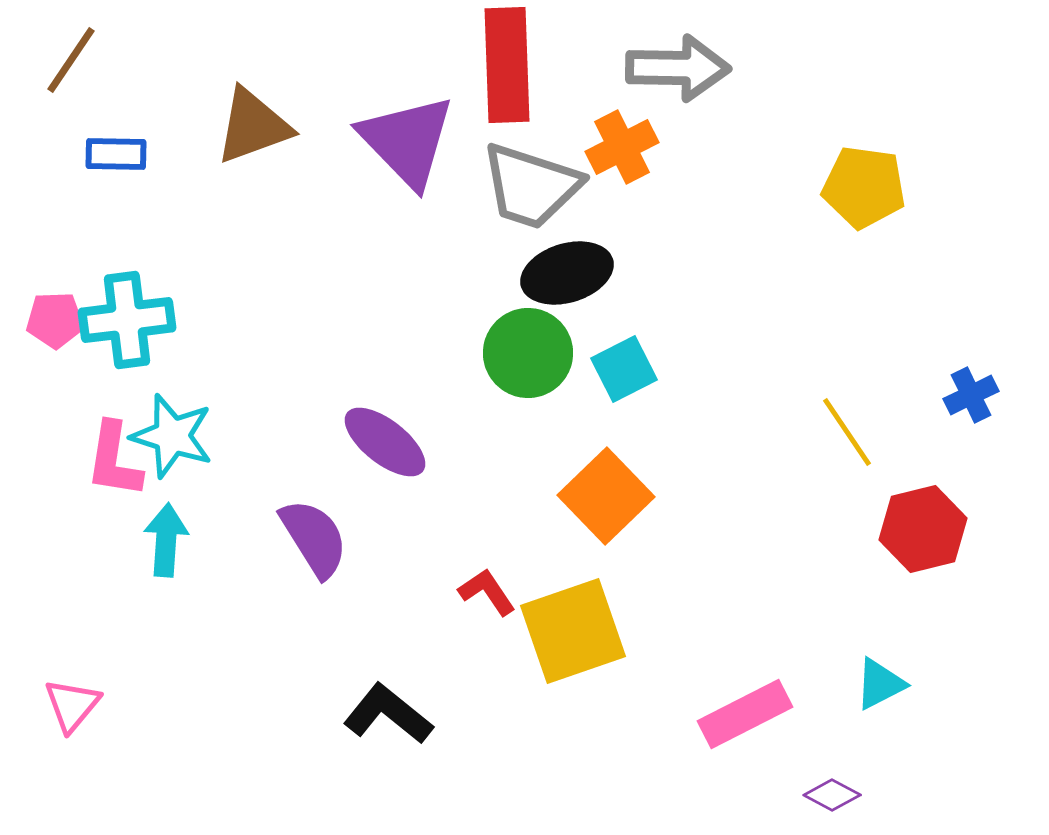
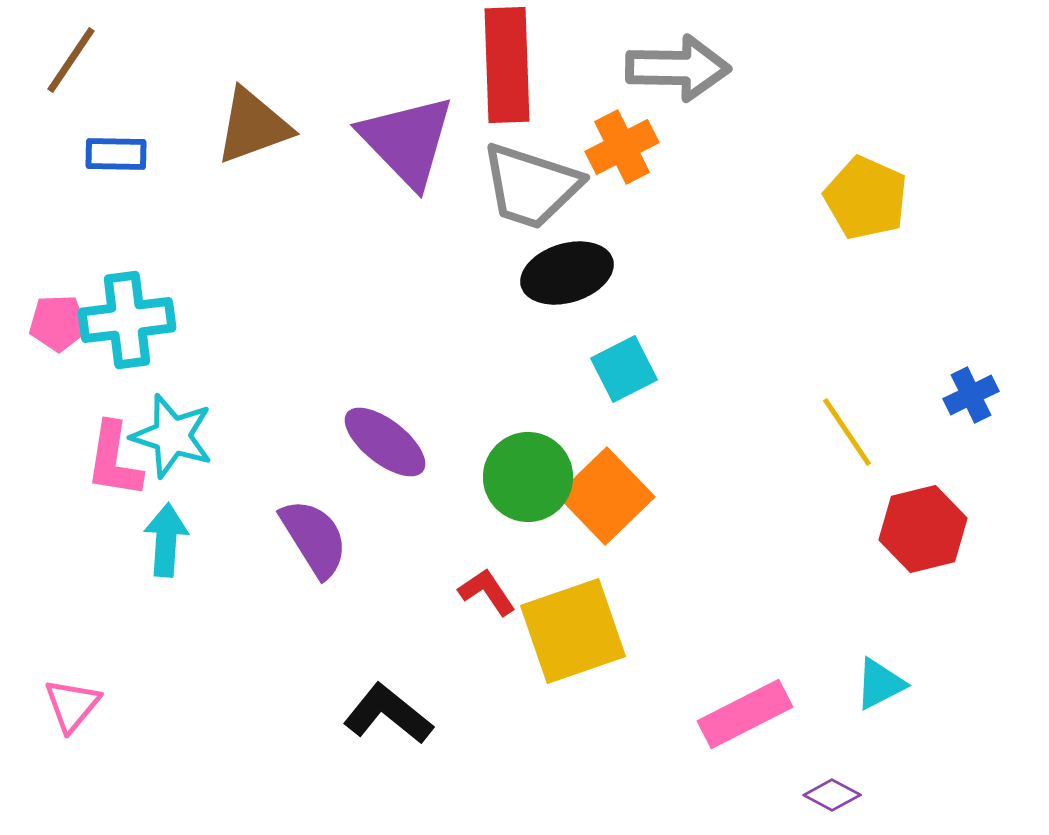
yellow pentagon: moved 2 px right, 11 px down; rotated 16 degrees clockwise
pink pentagon: moved 3 px right, 3 px down
green circle: moved 124 px down
